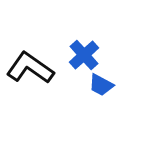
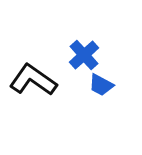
black L-shape: moved 3 px right, 12 px down
